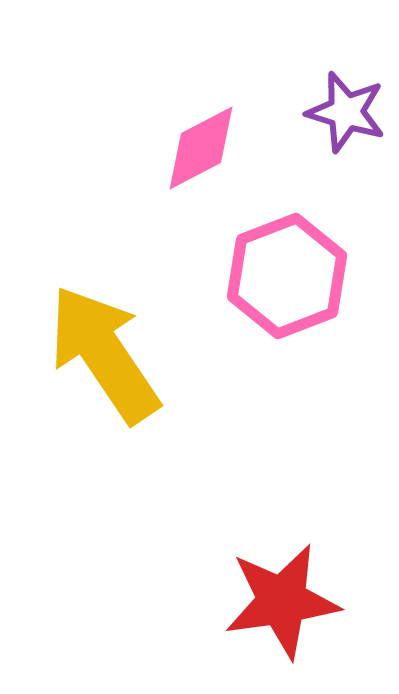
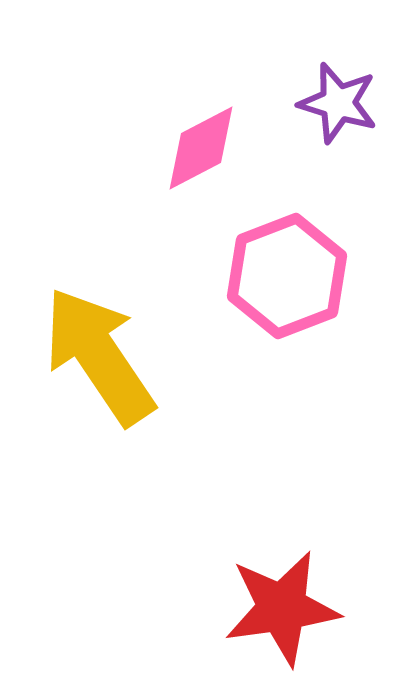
purple star: moved 8 px left, 9 px up
yellow arrow: moved 5 px left, 2 px down
red star: moved 7 px down
